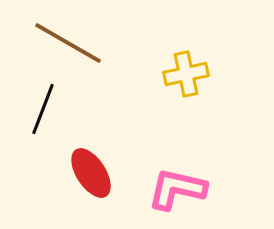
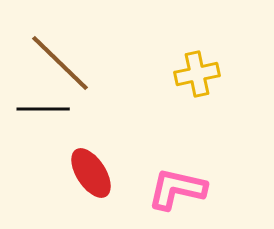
brown line: moved 8 px left, 20 px down; rotated 14 degrees clockwise
yellow cross: moved 11 px right
black line: rotated 69 degrees clockwise
